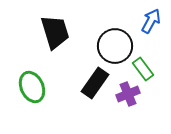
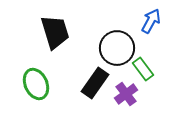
black circle: moved 2 px right, 2 px down
green ellipse: moved 4 px right, 3 px up
purple cross: moved 2 px left; rotated 15 degrees counterclockwise
